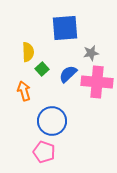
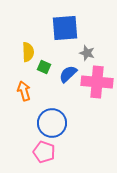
gray star: moved 4 px left; rotated 28 degrees clockwise
green square: moved 2 px right, 2 px up; rotated 24 degrees counterclockwise
blue circle: moved 2 px down
